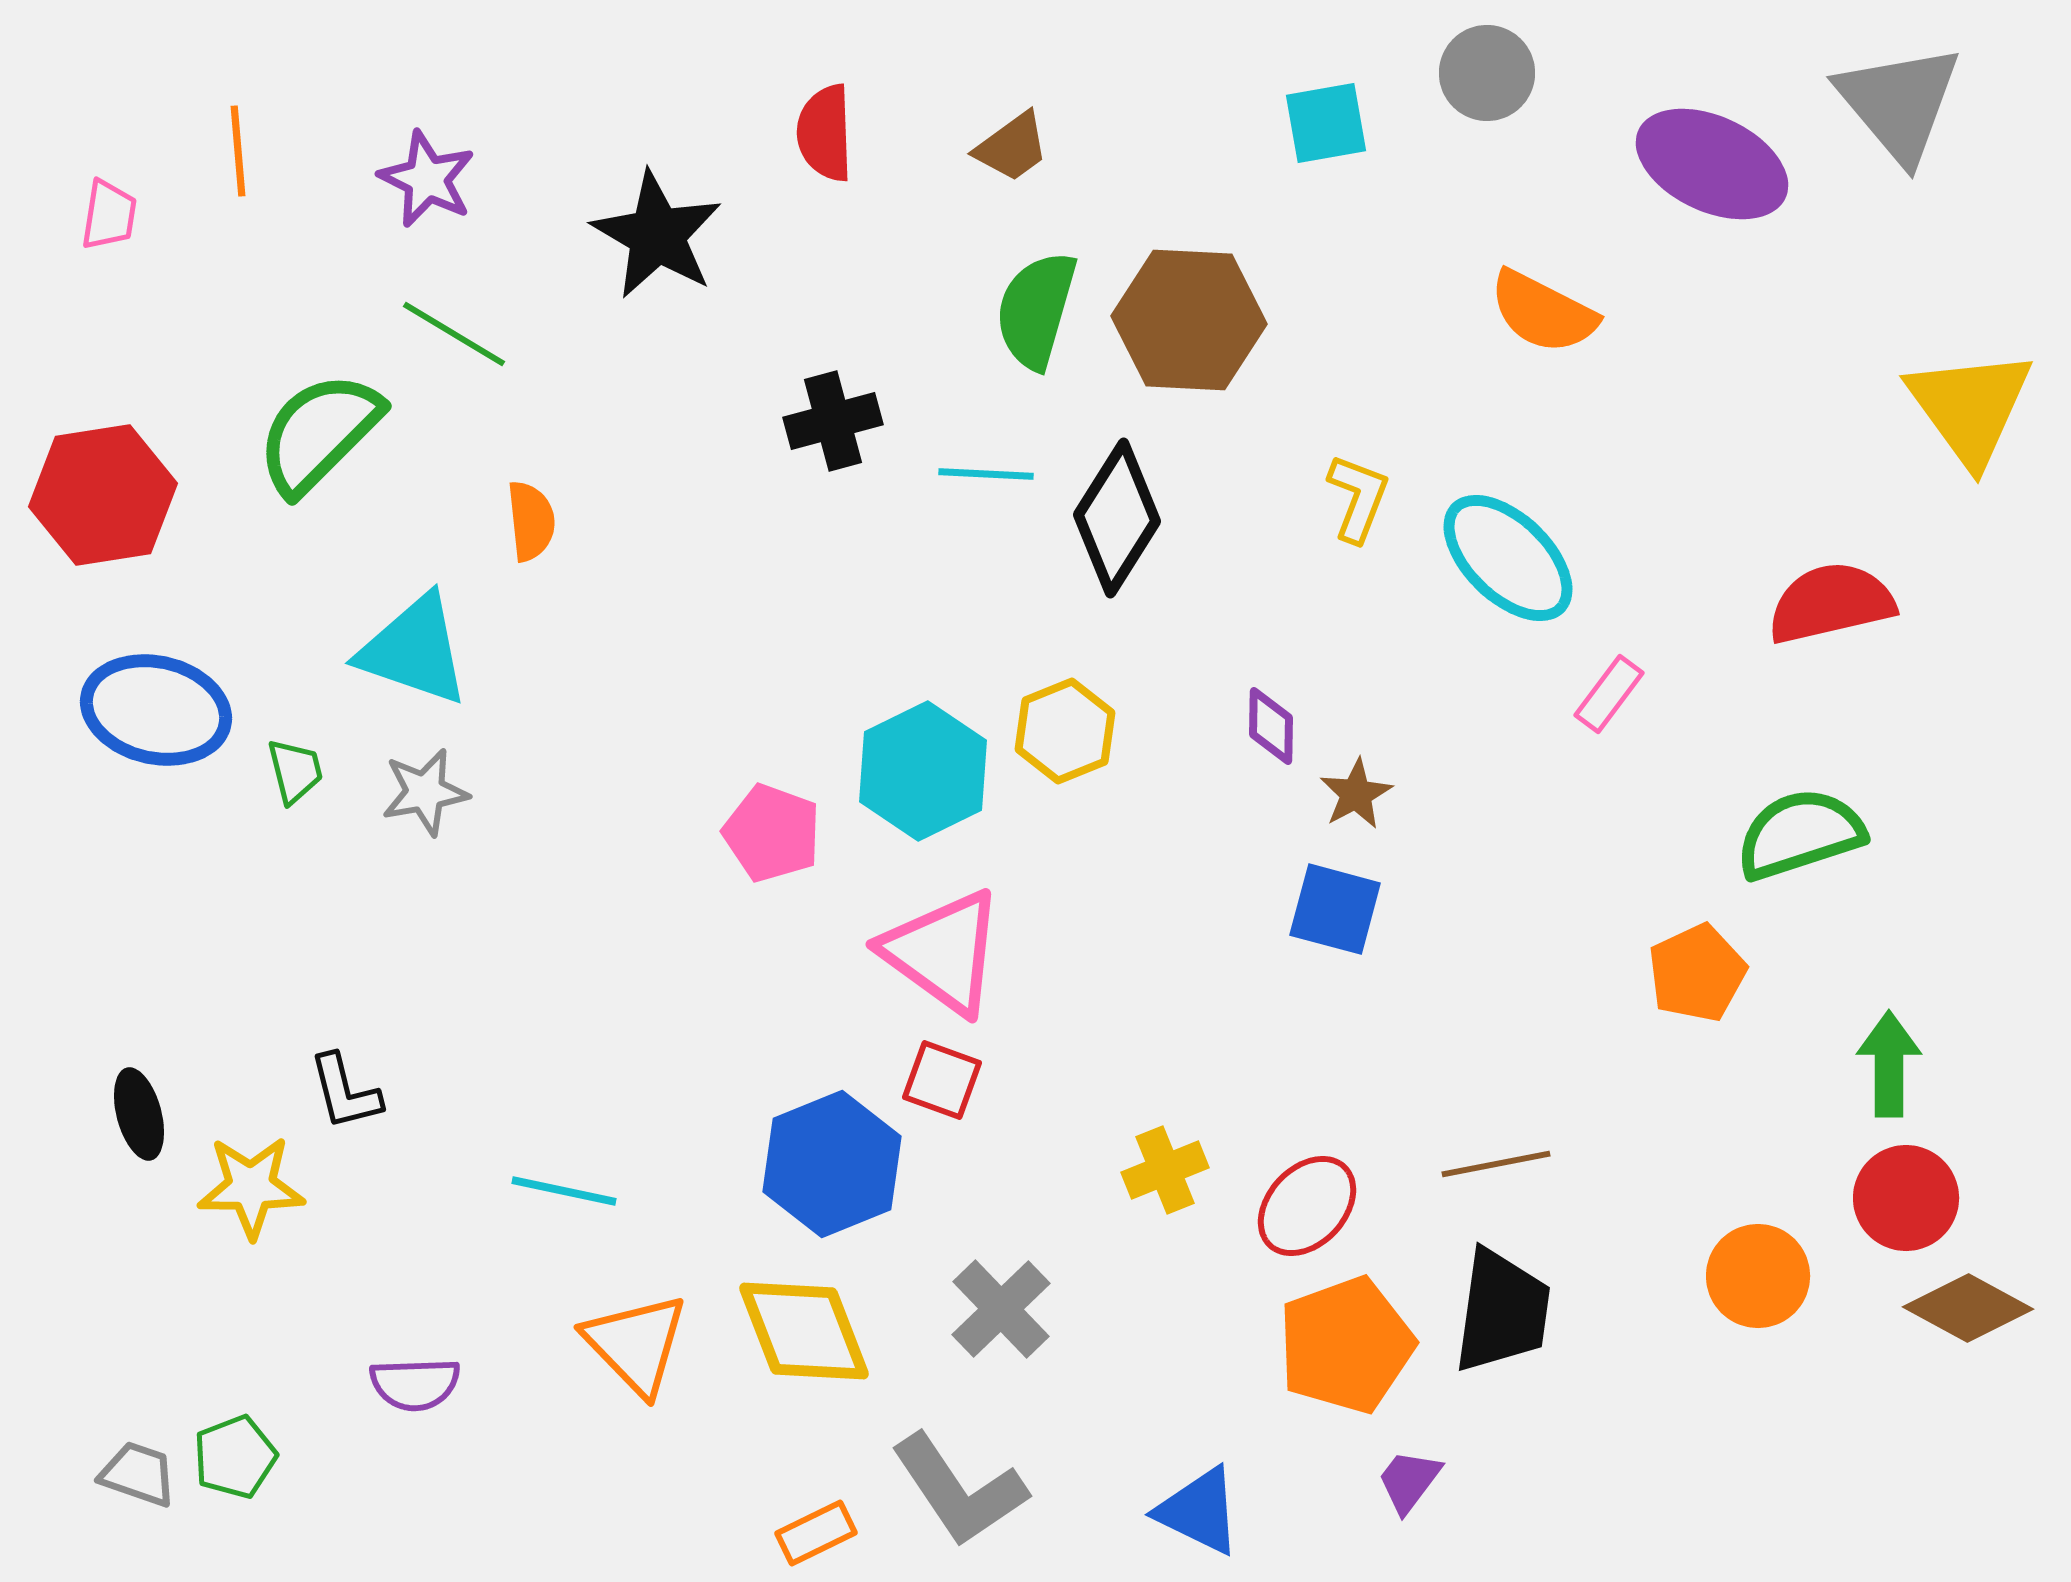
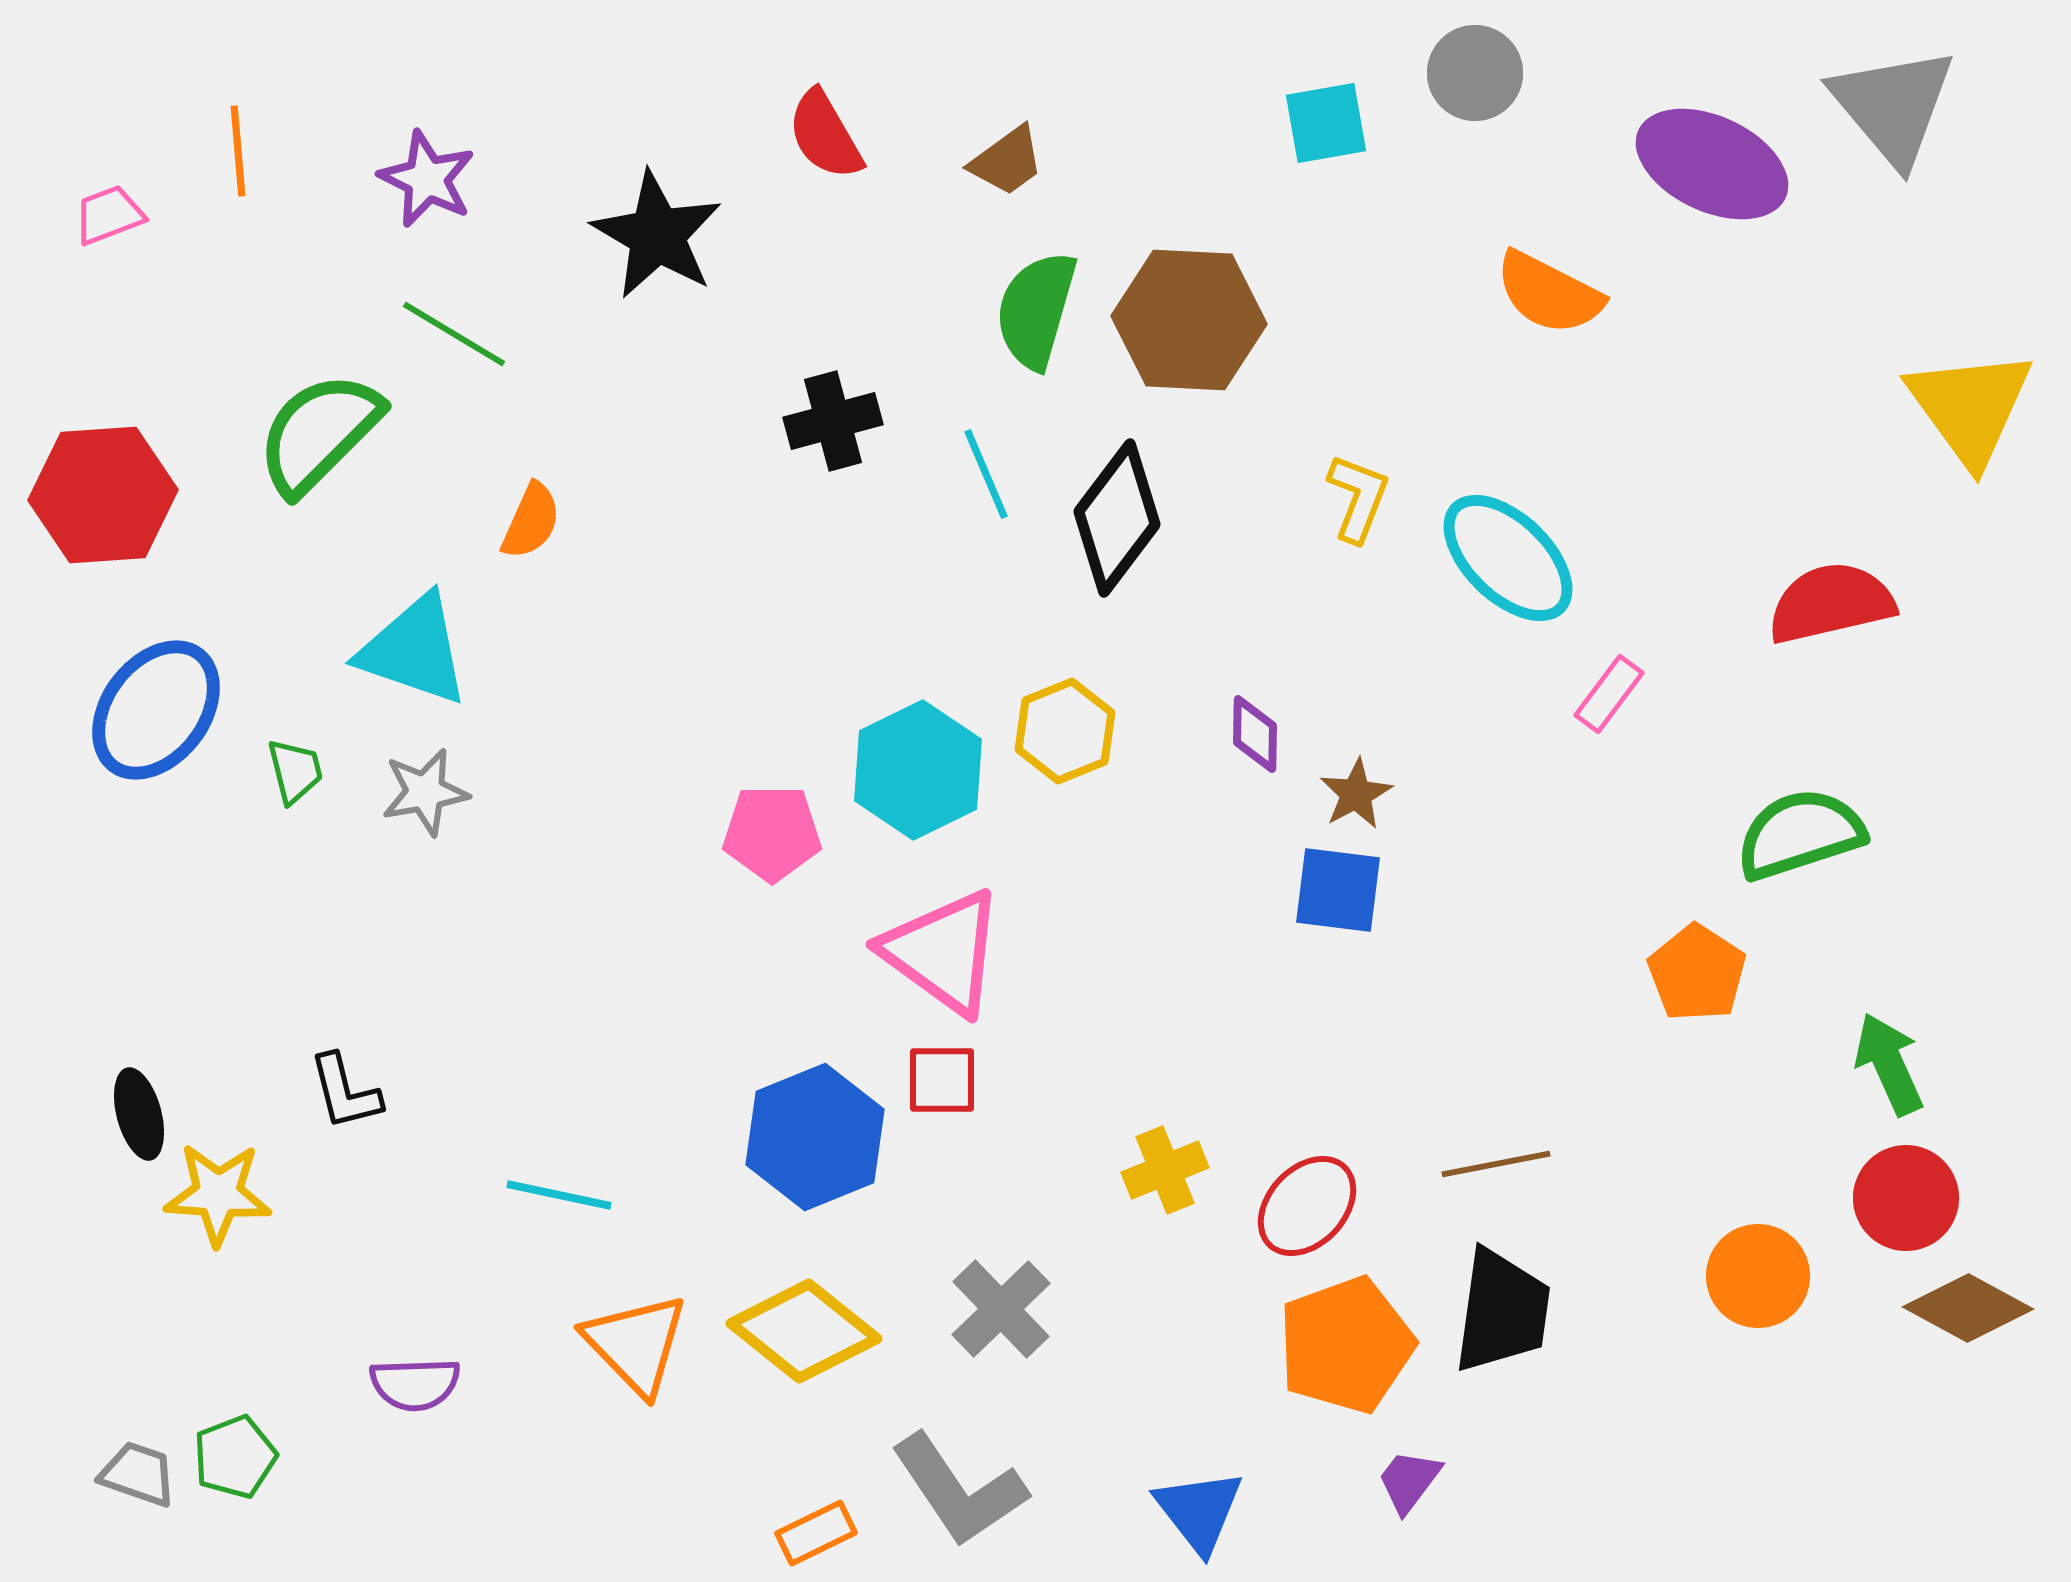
gray circle at (1487, 73): moved 12 px left
gray triangle at (1899, 103): moved 6 px left, 3 px down
red semicircle at (825, 133): moved 2 px down; rotated 28 degrees counterclockwise
brown trapezoid at (1012, 147): moved 5 px left, 14 px down
pink trapezoid at (109, 215): rotated 120 degrees counterclockwise
orange semicircle at (1543, 312): moved 6 px right, 19 px up
cyan line at (986, 474): rotated 64 degrees clockwise
red hexagon at (103, 495): rotated 5 degrees clockwise
black diamond at (1117, 518): rotated 5 degrees clockwise
orange semicircle at (531, 521): rotated 30 degrees clockwise
blue ellipse at (156, 710): rotated 66 degrees counterclockwise
purple diamond at (1271, 726): moved 16 px left, 8 px down
cyan hexagon at (923, 771): moved 5 px left, 1 px up
pink pentagon at (772, 833): rotated 20 degrees counterclockwise
blue square at (1335, 909): moved 3 px right, 19 px up; rotated 8 degrees counterclockwise
orange pentagon at (1697, 973): rotated 14 degrees counterclockwise
green arrow at (1889, 1064): rotated 24 degrees counterclockwise
red square at (942, 1080): rotated 20 degrees counterclockwise
blue hexagon at (832, 1164): moved 17 px left, 27 px up
yellow star at (251, 1187): moved 33 px left, 7 px down; rotated 4 degrees clockwise
cyan line at (564, 1191): moved 5 px left, 4 px down
yellow diamond at (804, 1331): rotated 30 degrees counterclockwise
blue triangle at (1199, 1511): rotated 26 degrees clockwise
